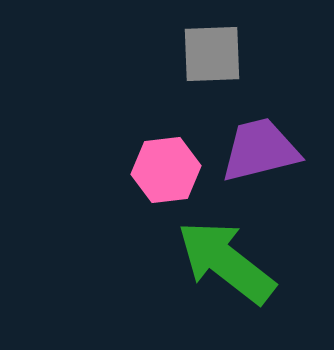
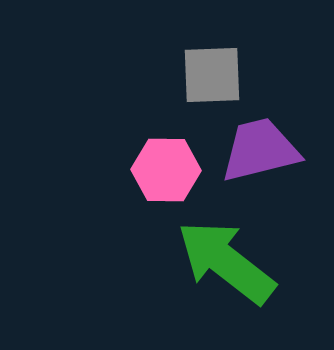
gray square: moved 21 px down
pink hexagon: rotated 8 degrees clockwise
